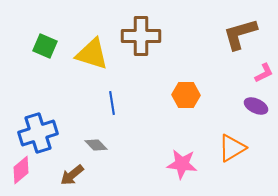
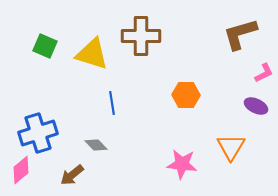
orange triangle: moved 1 px left, 1 px up; rotated 28 degrees counterclockwise
